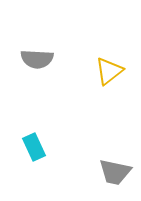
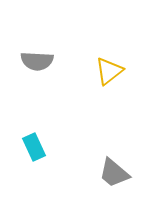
gray semicircle: moved 2 px down
gray trapezoid: moved 1 px left, 1 px down; rotated 28 degrees clockwise
